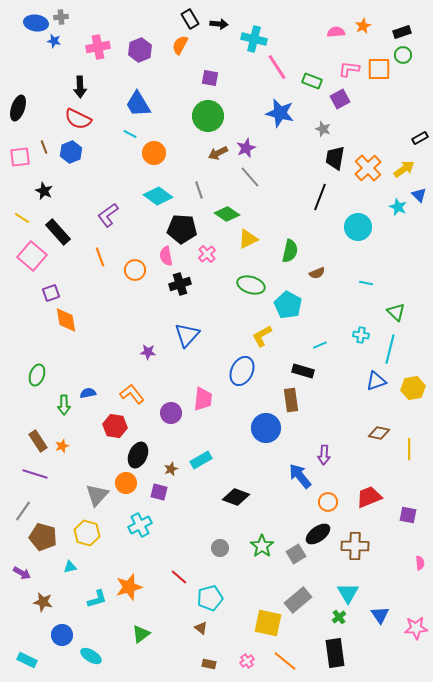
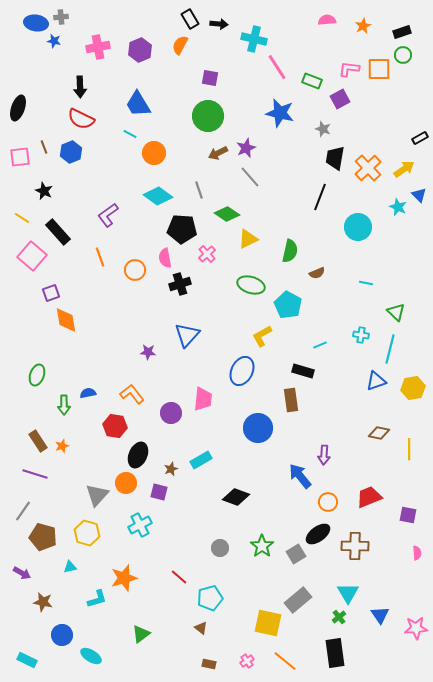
pink semicircle at (336, 32): moved 9 px left, 12 px up
red semicircle at (78, 119): moved 3 px right
pink semicircle at (166, 256): moved 1 px left, 2 px down
blue circle at (266, 428): moved 8 px left
pink semicircle at (420, 563): moved 3 px left, 10 px up
orange star at (129, 587): moved 5 px left, 9 px up
